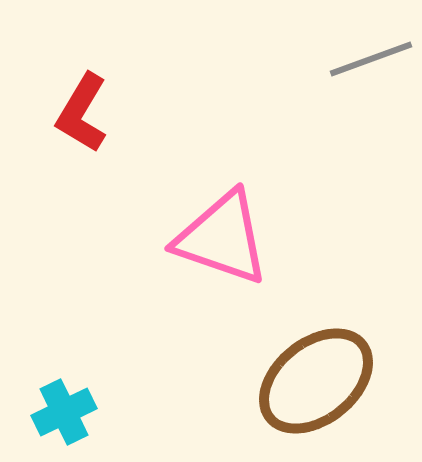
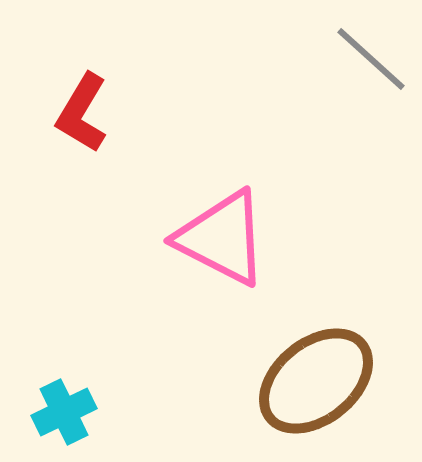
gray line: rotated 62 degrees clockwise
pink triangle: rotated 8 degrees clockwise
